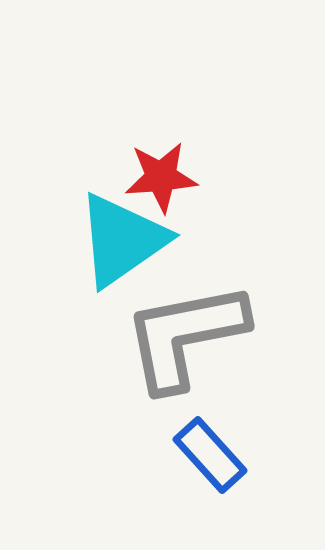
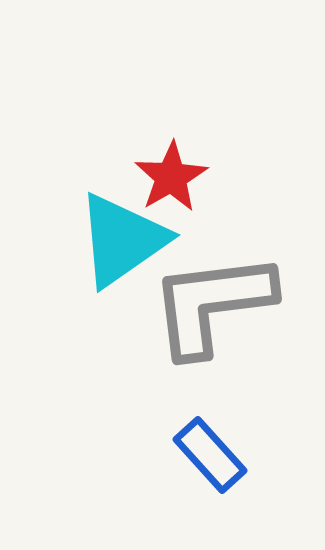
red star: moved 10 px right; rotated 26 degrees counterclockwise
gray L-shape: moved 27 px right, 32 px up; rotated 4 degrees clockwise
